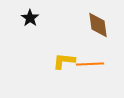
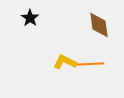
brown diamond: moved 1 px right
yellow L-shape: moved 1 px right, 1 px down; rotated 20 degrees clockwise
